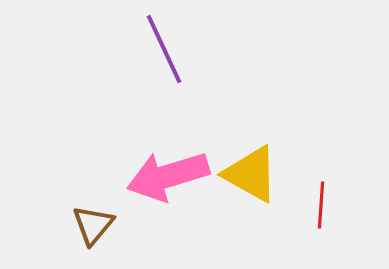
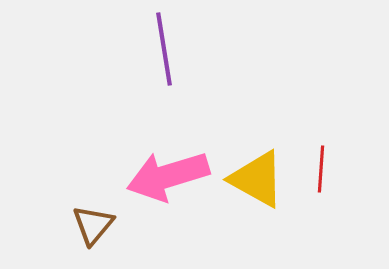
purple line: rotated 16 degrees clockwise
yellow triangle: moved 6 px right, 5 px down
red line: moved 36 px up
